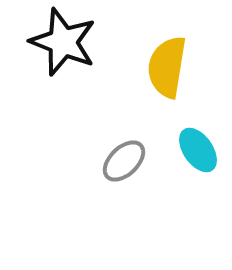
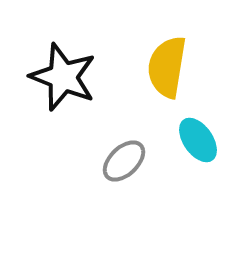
black star: moved 35 px down
cyan ellipse: moved 10 px up
